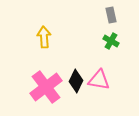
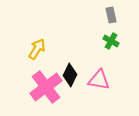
yellow arrow: moved 7 px left, 12 px down; rotated 35 degrees clockwise
black diamond: moved 6 px left, 6 px up
